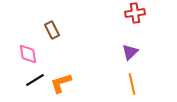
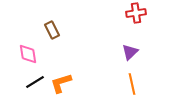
red cross: moved 1 px right
black line: moved 2 px down
